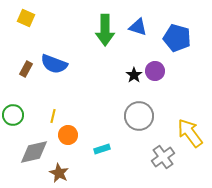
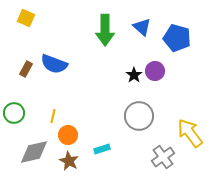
blue triangle: moved 4 px right; rotated 24 degrees clockwise
green circle: moved 1 px right, 2 px up
brown star: moved 10 px right, 12 px up
